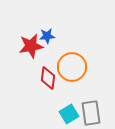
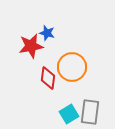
blue star: moved 3 px up; rotated 21 degrees clockwise
gray rectangle: moved 1 px left, 1 px up; rotated 15 degrees clockwise
